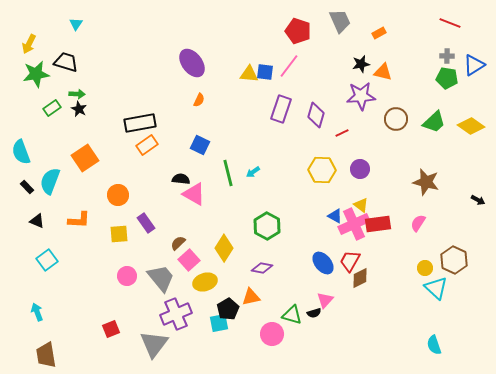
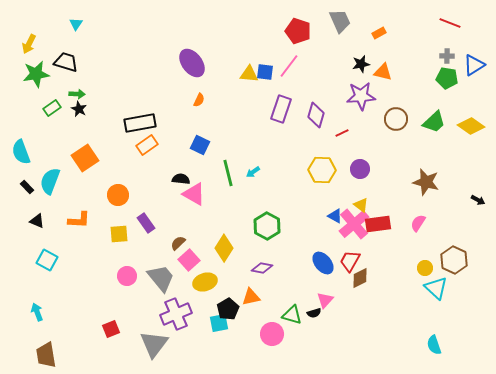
pink cross at (354, 224): rotated 16 degrees counterclockwise
cyan square at (47, 260): rotated 25 degrees counterclockwise
